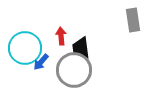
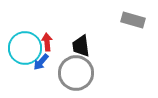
gray rectangle: rotated 65 degrees counterclockwise
red arrow: moved 14 px left, 6 px down
black trapezoid: moved 2 px up
gray circle: moved 2 px right, 3 px down
